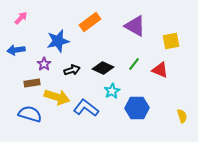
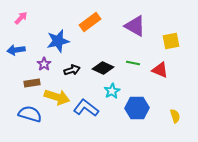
green line: moved 1 px left, 1 px up; rotated 64 degrees clockwise
yellow semicircle: moved 7 px left
